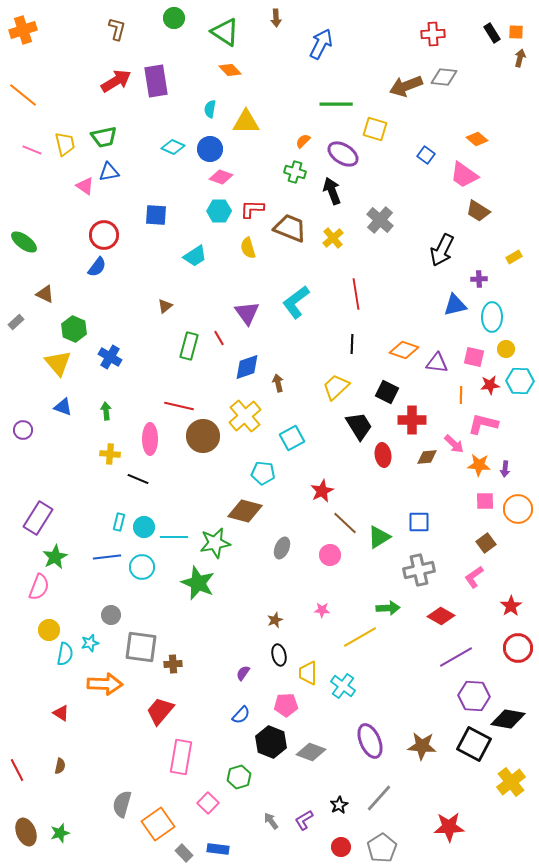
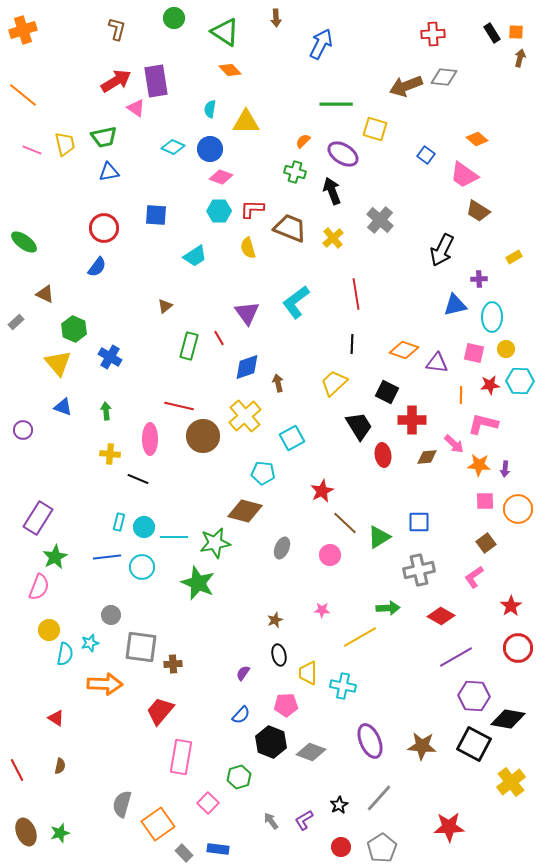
pink triangle at (85, 186): moved 51 px right, 78 px up
red circle at (104, 235): moved 7 px up
pink square at (474, 357): moved 4 px up
yellow trapezoid at (336, 387): moved 2 px left, 4 px up
cyan cross at (343, 686): rotated 25 degrees counterclockwise
red triangle at (61, 713): moved 5 px left, 5 px down
